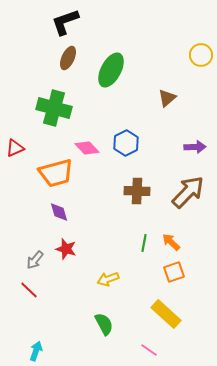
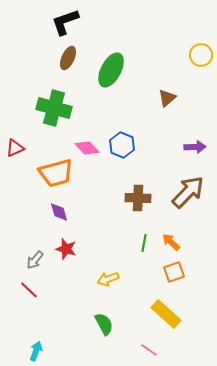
blue hexagon: moved 4 px left, 2 px down; rotated 10 degrees counterclockwise
brown cross: moved 1 px right, 7 px down
